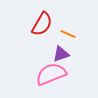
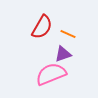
red semicircle: moved 3 px down
purple triangle: moved 2 px right
